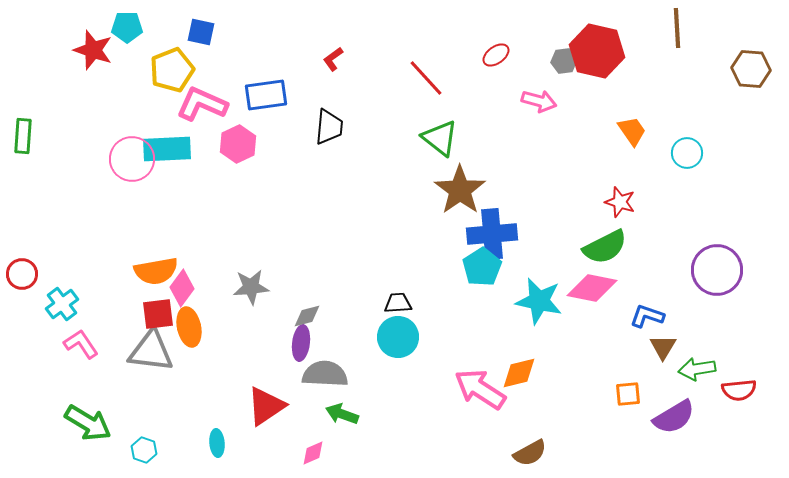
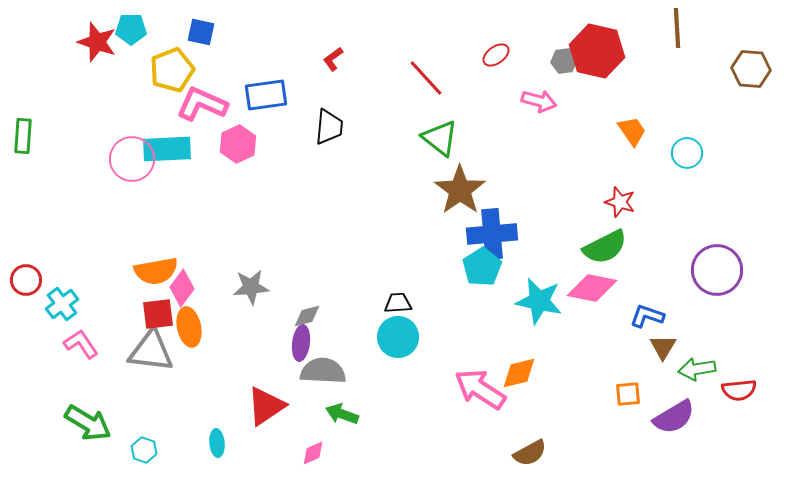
cyan pentagon at (127, 27): moved 4 px right, 2 px down
red star at (93, 50): moved 4 px right, 8 px up
red circle at (22, 274): moved 4 px right, 6 px down
gray semicircle at (325, 374): moved 2 px left, 3 px up
